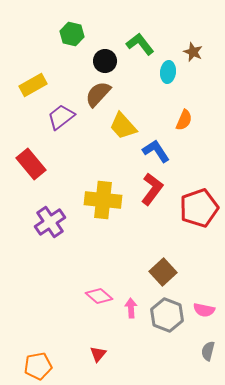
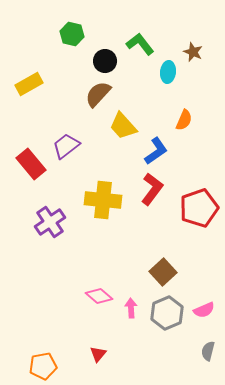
yellow rectangle: moved 4 px left, 1 px up
purple trapezoid: moved 5 px right, 29 px down
blue L-shape: rotated 88 degrees clockwise
pink semicircle: rotated 35 degrees counterclockwise
gray hexagon: moved 2 px up; rotated 16 degrees clockwise
orange pentagon: moved 5 px right
